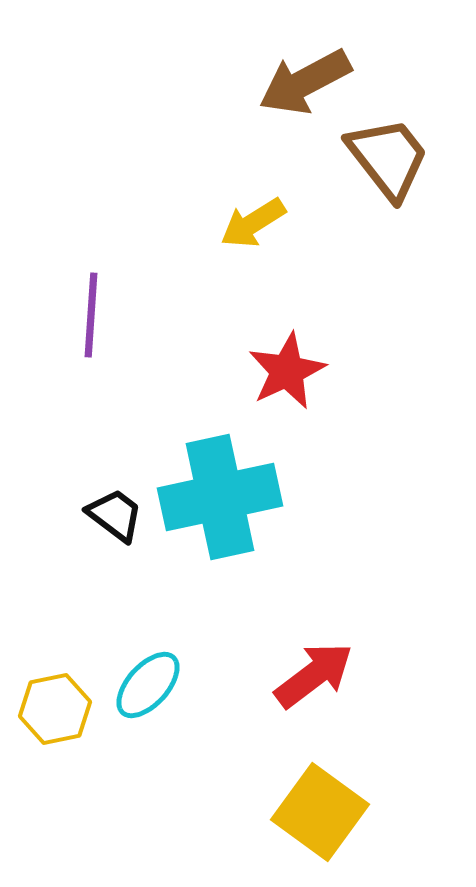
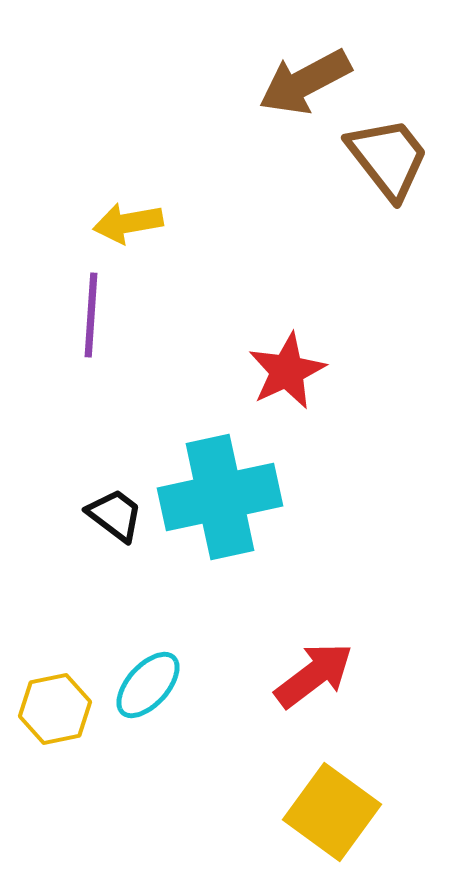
yellow arrow: moved 125 px left; rotated 22 degrees clockwise
yellow square: moved 12 px right
